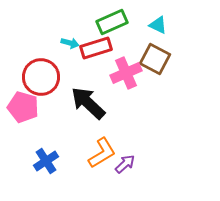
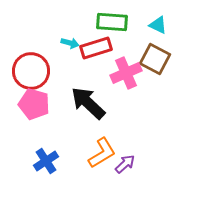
green rectangle: rotated 28 degrees clockwise
red circle: moved 10 px left, 6 px up
pink pentagon: moved 11 px right, 3 px up
